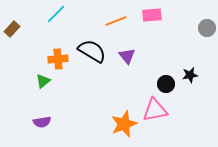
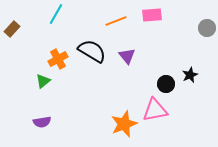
cyan line: rotated 15 degrees counterclockwise
orange cross: rotated 24 degrees counterclockwise
black star: rotated 14 degrees counterclockwise
